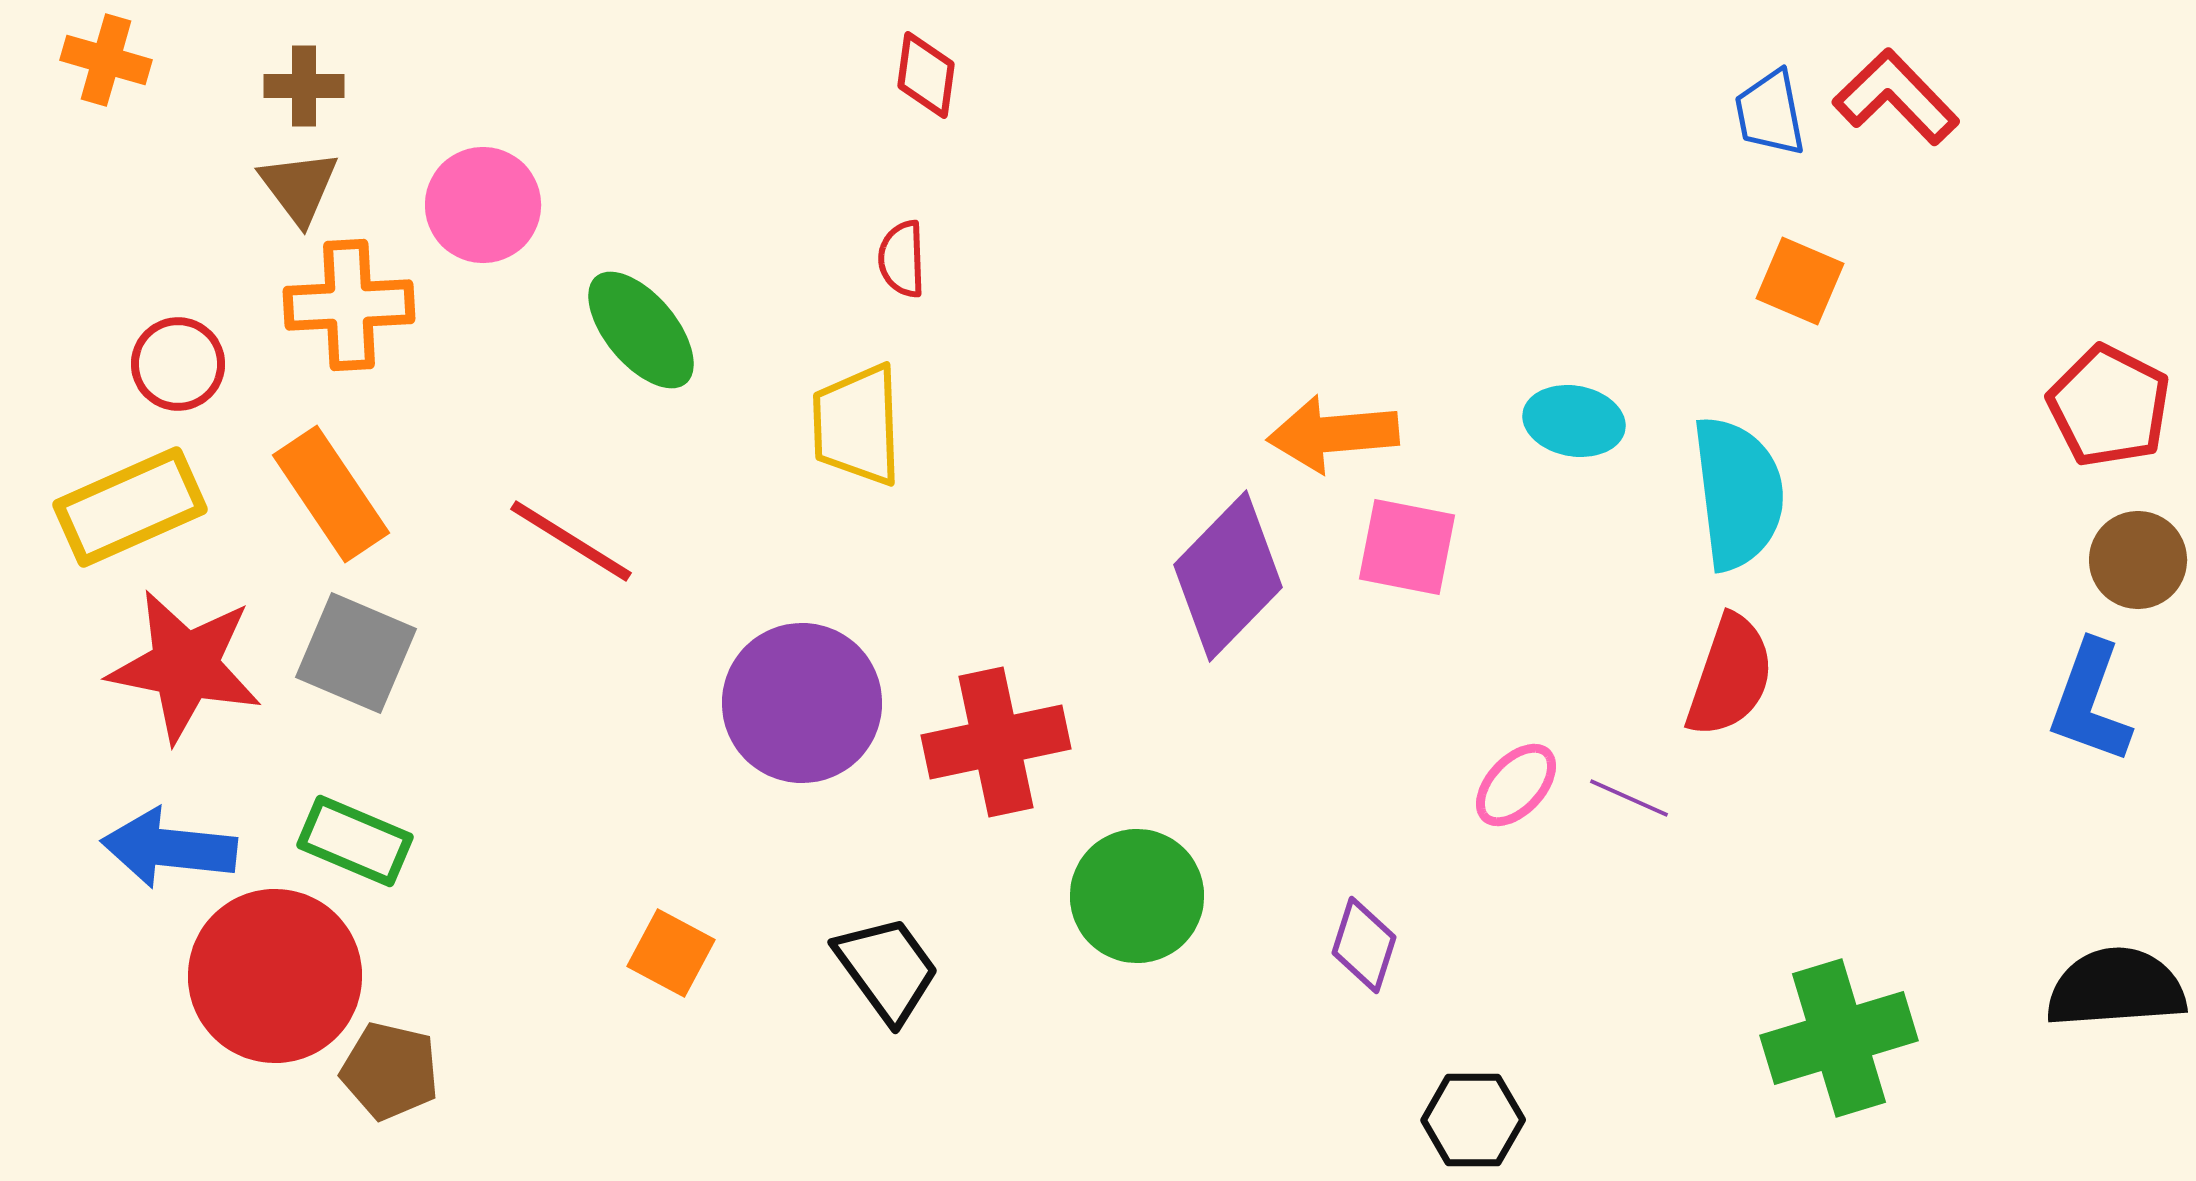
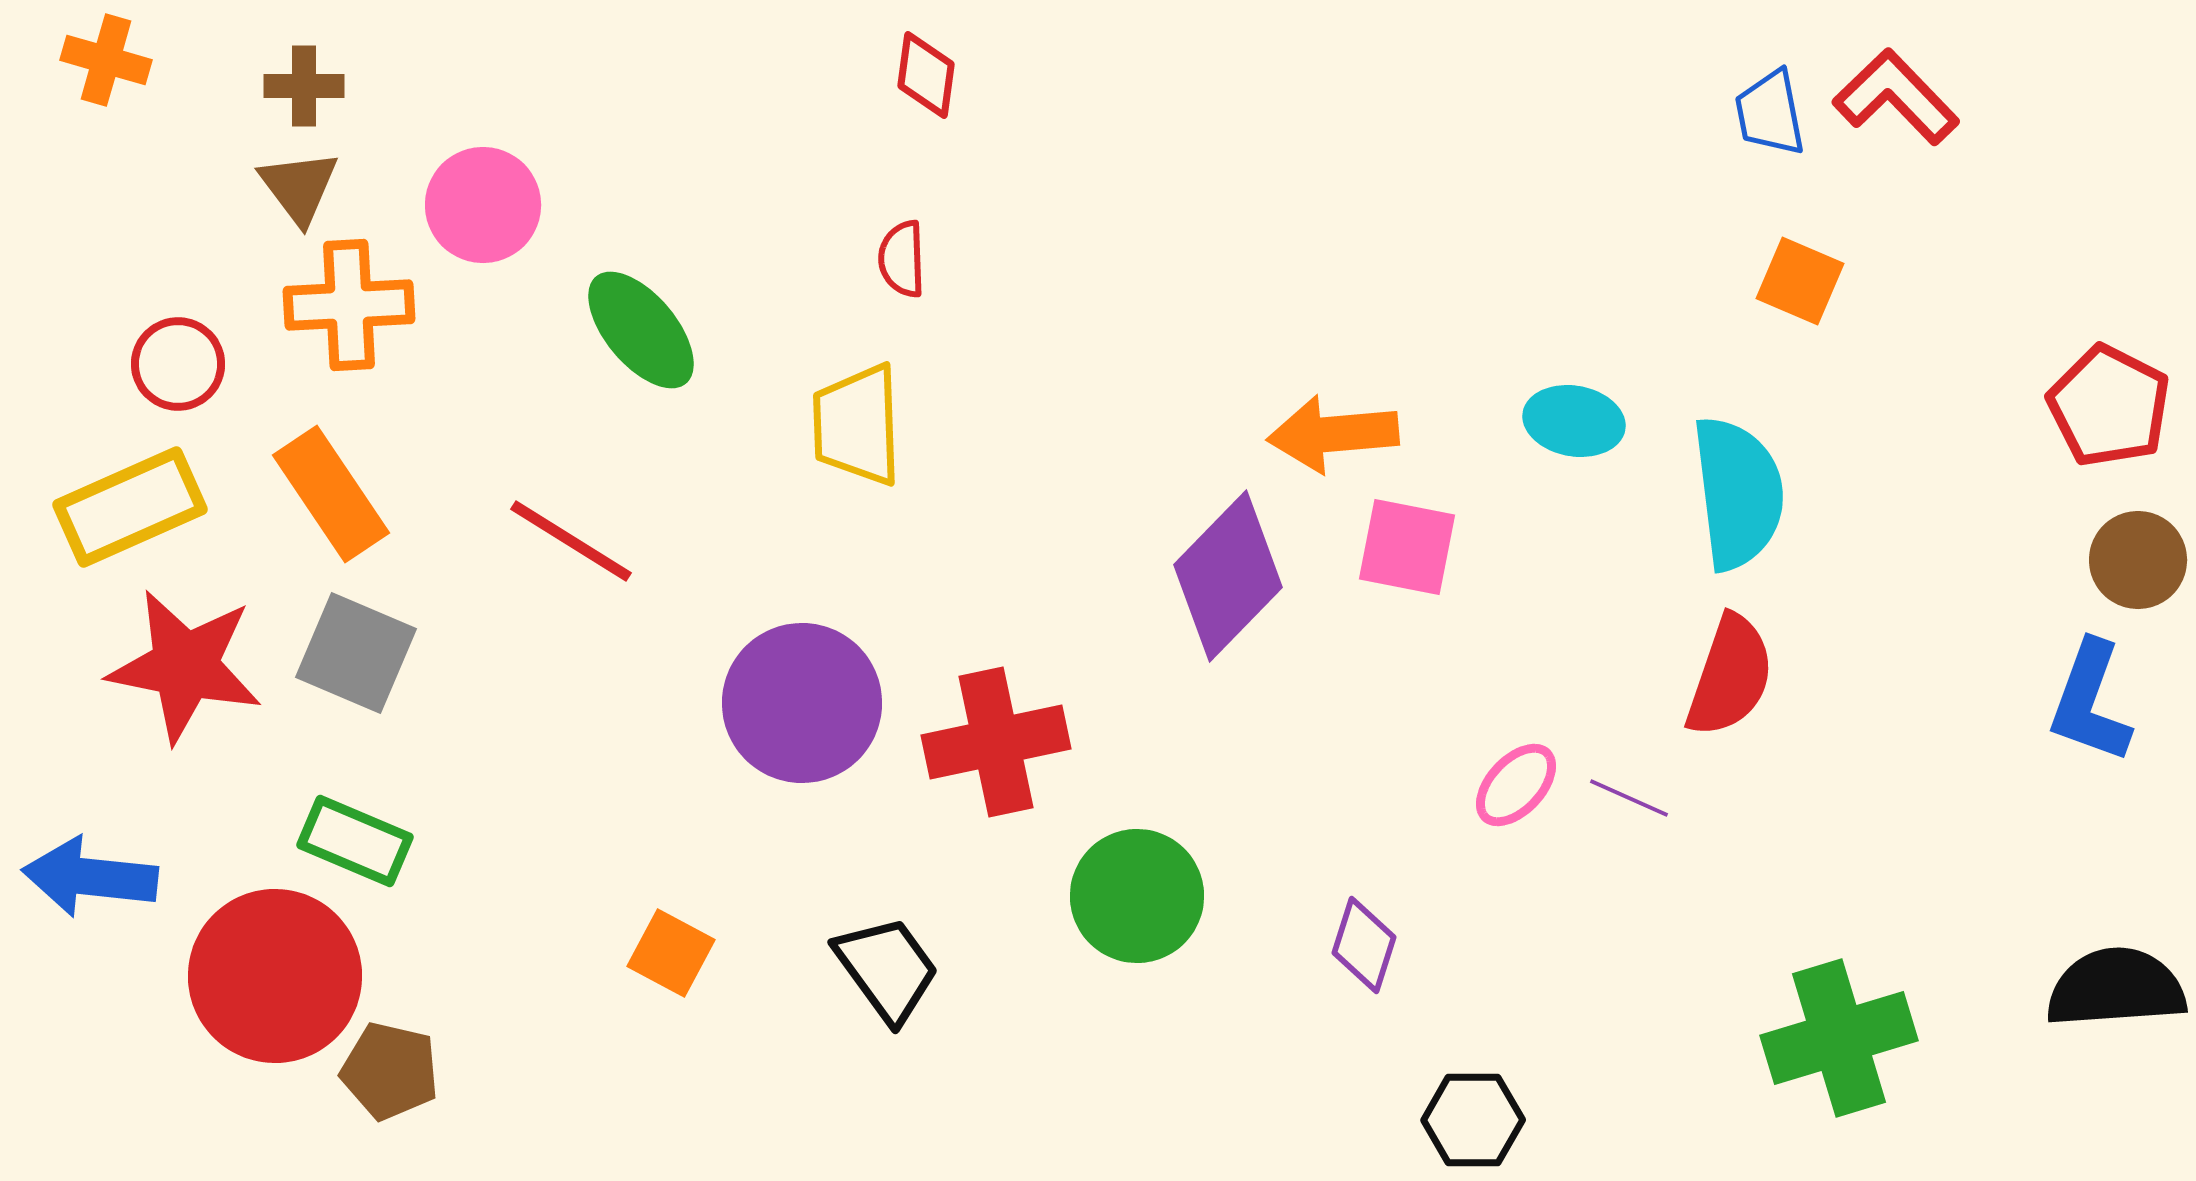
blue arrow at (169, 848): moved 79 px left, 29 px down
